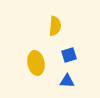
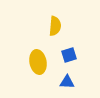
yellow ellipse: moved 2 px right, 1 px up
blue triangle: moved 1 px down
